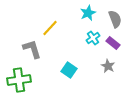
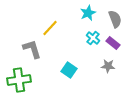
cyan cross: rotated 16 degrees counterclockwise
gray star: rotated 24 degrees counterclockwise
